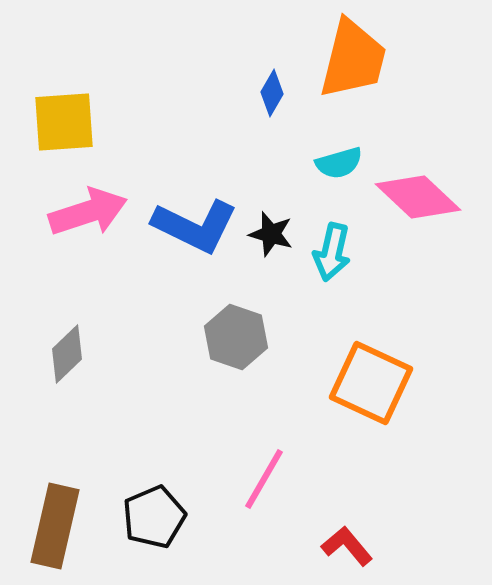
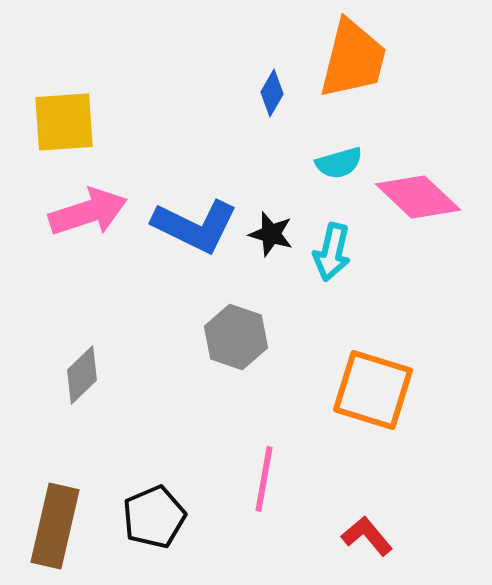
gray diamond: moved 15 px right, 21 px down
orange square: moved 2 px right, 7 px down; rotated 8 degrees counterclockwise
pink line: rotated 20 degrees counterclockwise
red L-shape: moved 20 px right, 10 px up
